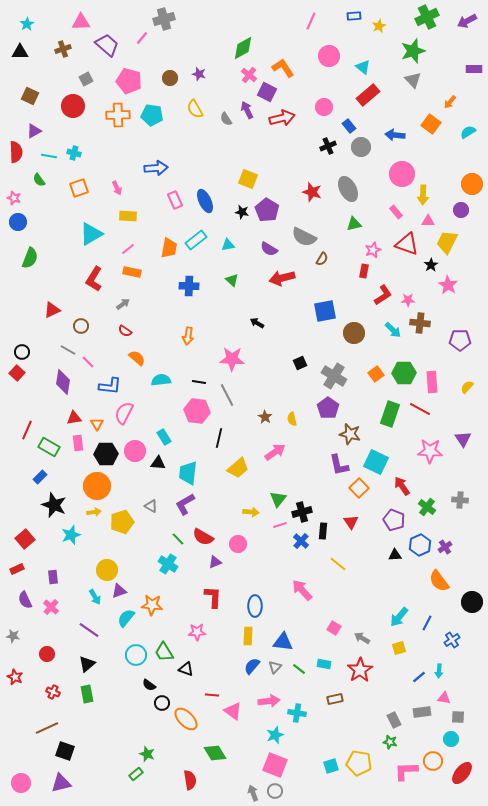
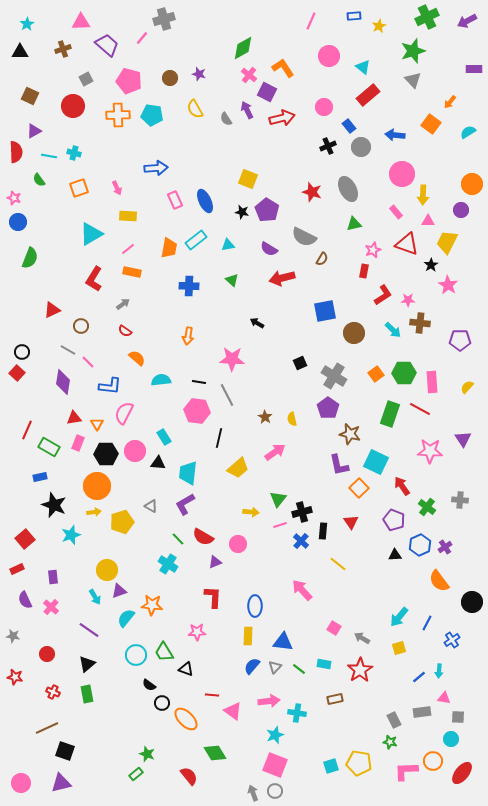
pink rectangle at (78, 443): rotated 28 degrees clockwise
blue rectangle at (40, 477): rotated 32 degrees clockwise
red star at (15, 677): rotated 14 degrees counterclockwise
red semicircle at (190, 780): moved 1 px left, 4 px up; rotated 30 degrees counterclockwise
